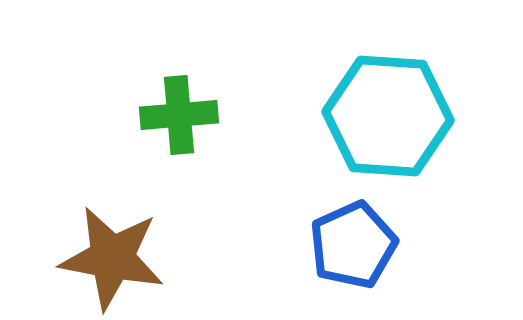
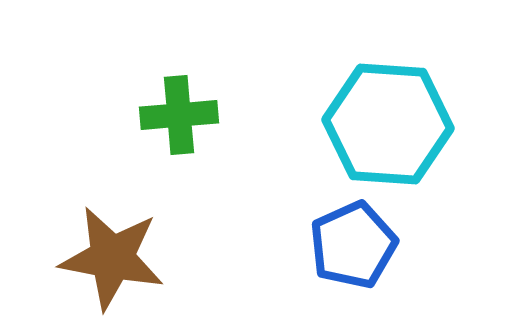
cyan hexagon: moved 8 px down
